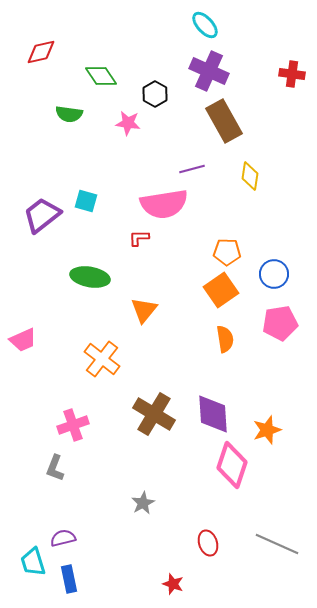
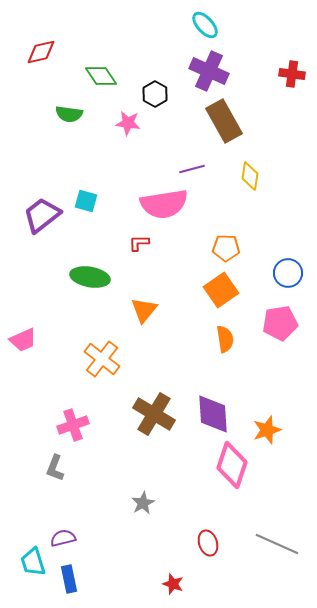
red L-shape: moved 5 px down
orange pentagon: moved 1 px left, 4 px up
blue circle: moved 14 px right, 1 px up
